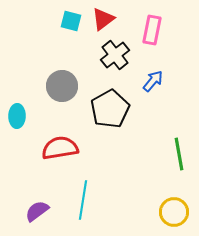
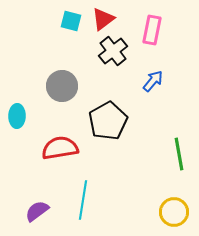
black cross: moved 2 px left, 4 px up
black pentagon: moved 2 px left, 12 px down
